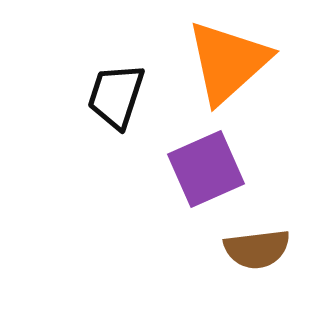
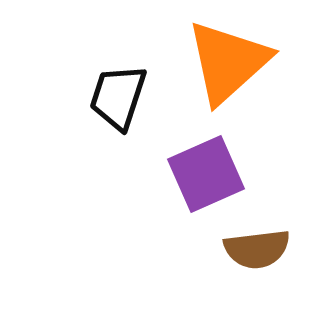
black trapezoid: moved 2 px right, 1 px down
purple square: moved 5 px down
